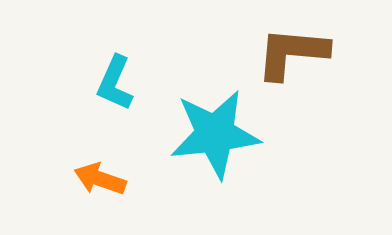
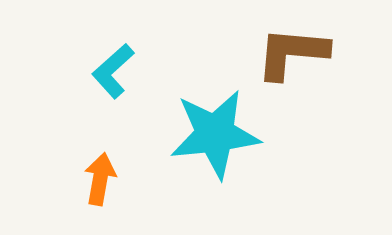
cyan L-shape: moved 2 px left, 12 px up; rotated 24 degrees clockwise
orange arrow: rotated 81 degrees clockwise
